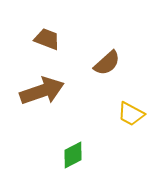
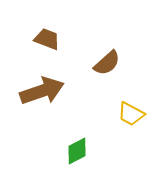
green diamond: moved 4 px right, 4 px up
